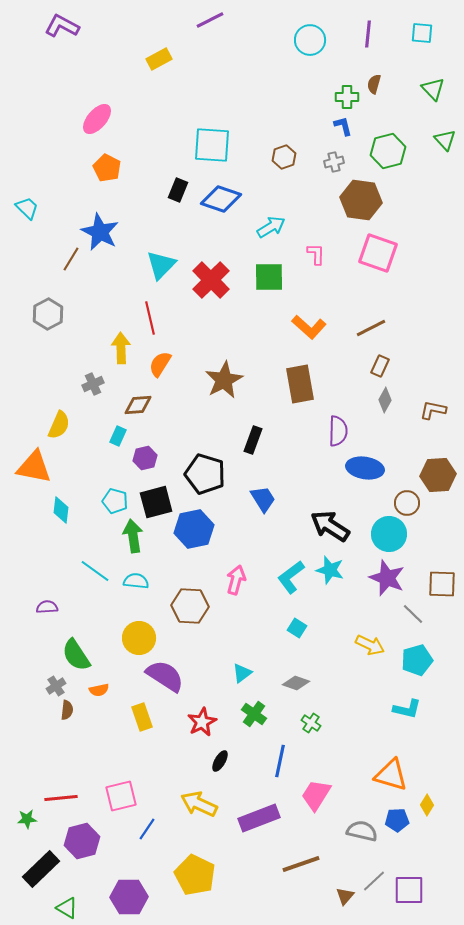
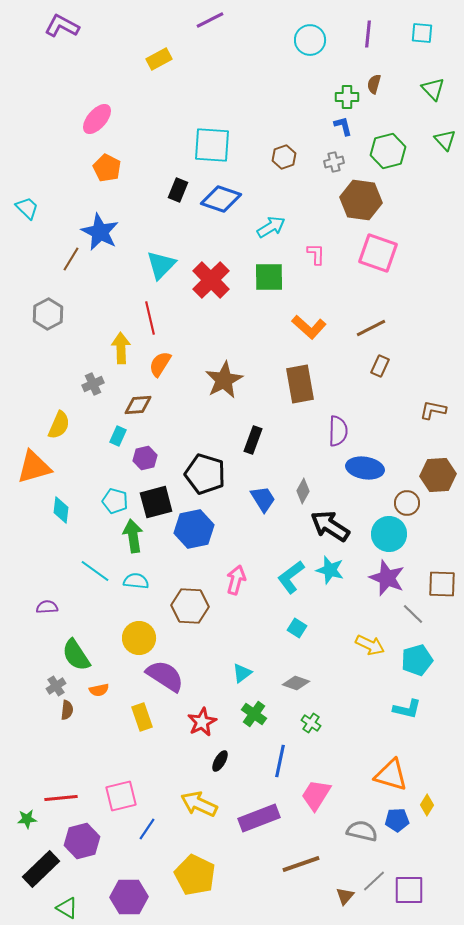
gray diamond at (385, 400): moved 82 px left, 91 px down
orange triangle at (34, 467): rotated 27 degrees counterclockwise
